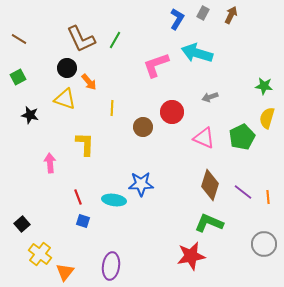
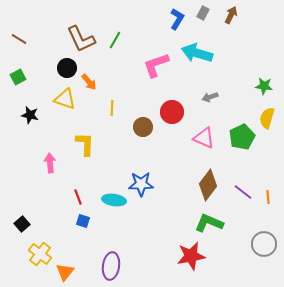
brown diamond: moved 2 px left; rotated 20 degrees clockwise
